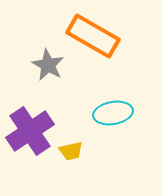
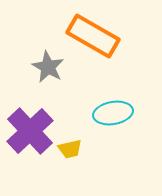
gray star: moved 2 px down
purple cross: rotated 9 degrees counterclockwise
yellow trapezoid: moved 1 px left, 2 px up
